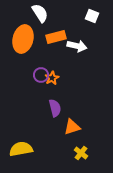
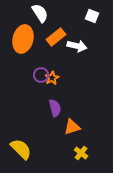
orange rectangle: rotated 24 degrees counterclockwise
yellow semicircle: rotated 55 degrees clockwise
